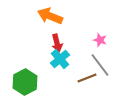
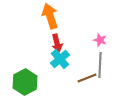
orange arrow: rotated 50 degrees clockwise
gray line: rotated 40 degrees clockwise
